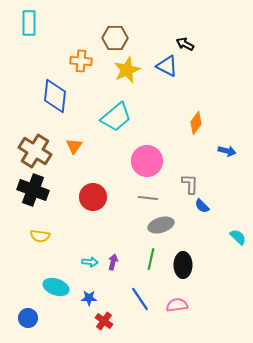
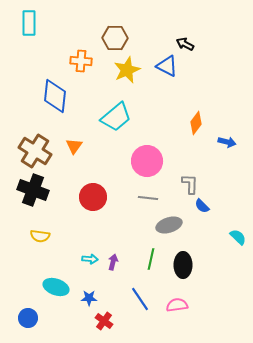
blue arrow: moved 9 px up
gray ellipse: moved 8 px right
cyan arrow: moved 3 px up
